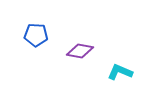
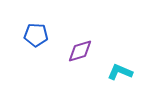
purple diamond: rotated 28 degrees counterclockwise
